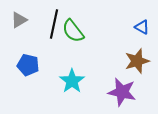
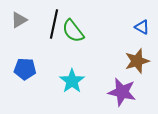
blue pentagon: moved 3 px left, 4 px down; rotated 10 degrees counterclockwise
